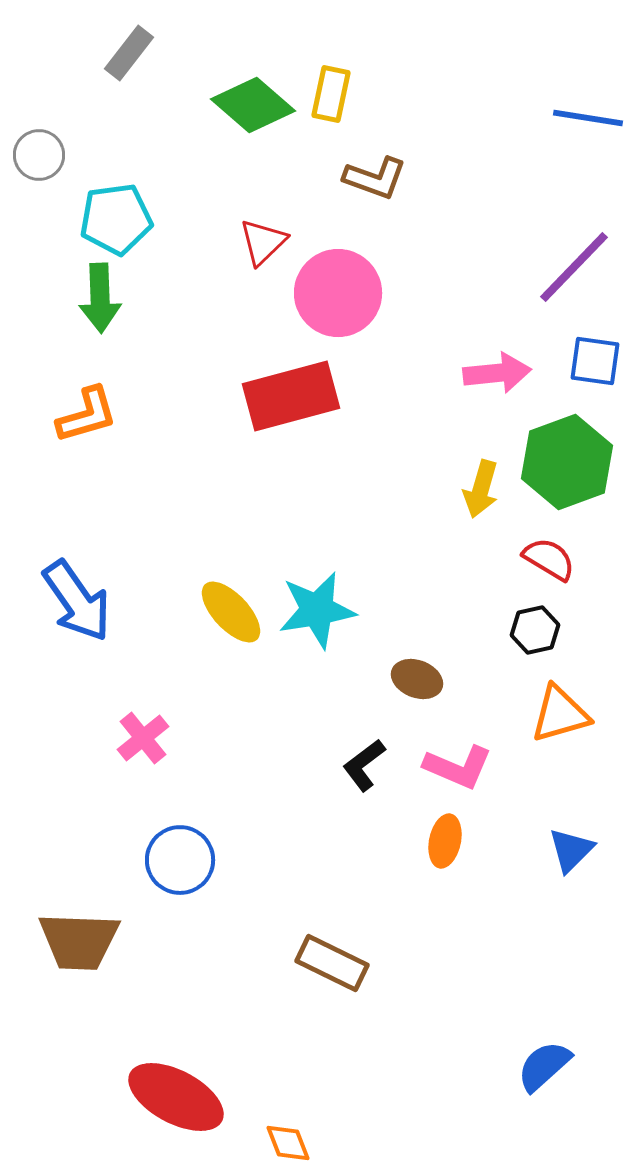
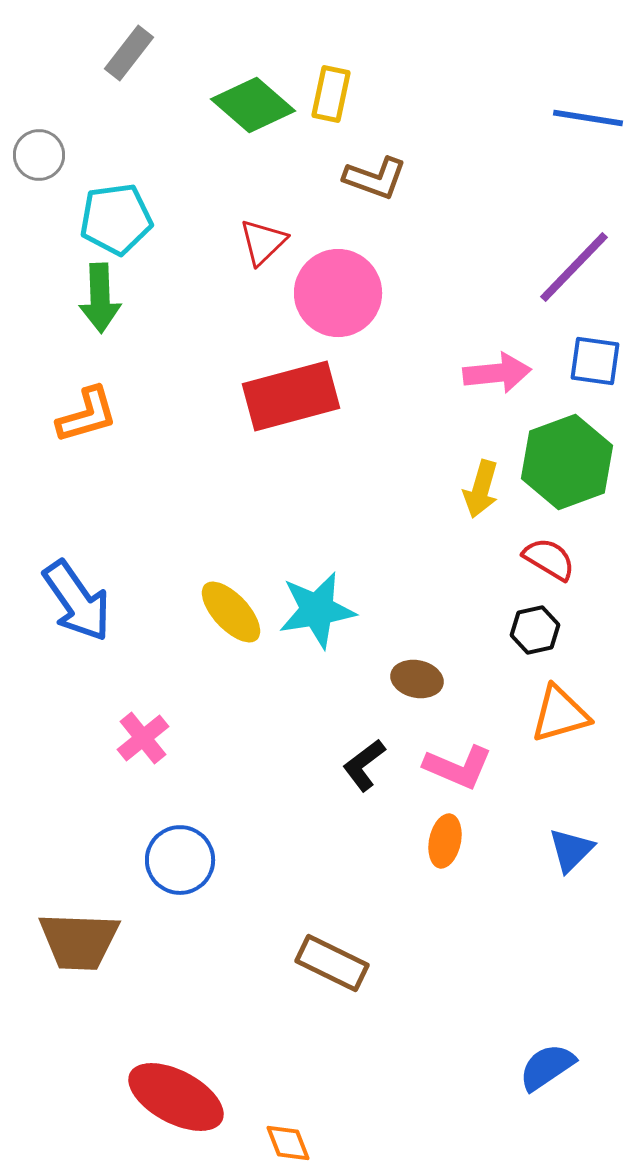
brown ellipse: rotated 9 degrees counterclockwise
blue semicircle: moved 3 px right, 1 px down; rotated 8 degrees clockwise
